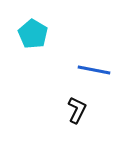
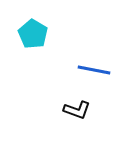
black L-shape: rotated 84 degrees clockwise
